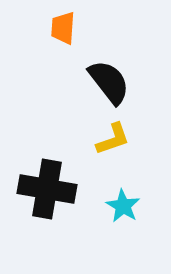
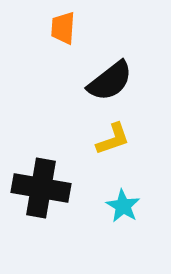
black semicircle: moved 1 px right, 1 px up; rotated 90 degrees clockwise
black cross: moved 6 px left, 1 px up
